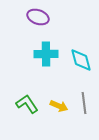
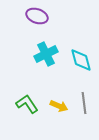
purple ellipse: moved 1 px left, 1 px up
cyan cross: rotated 25 degrees counterclockwise
